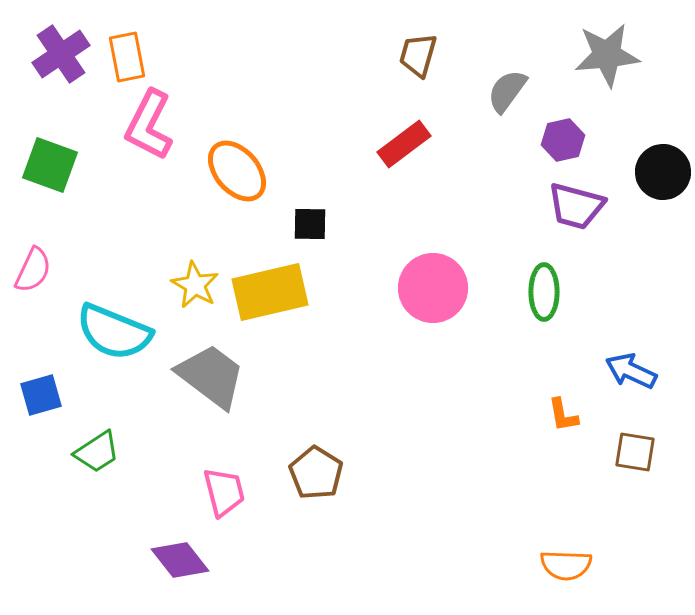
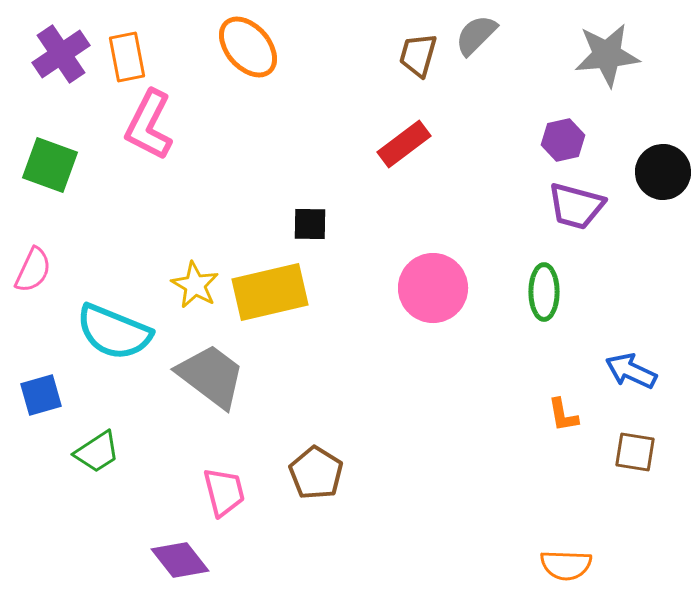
gray semicircle: moved 31 px left, 56 px up; rotated 9 degrees clockwise
orange ellipse: moved 11 px right, 124 px up
